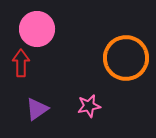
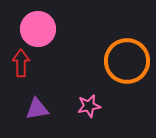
pink circle: moved 1 px right
orange circle: moved 1 px right, 3 px down
purple triangle: rotated 25 degrees clockwise
